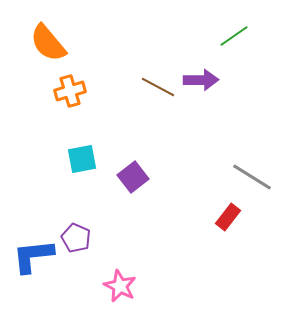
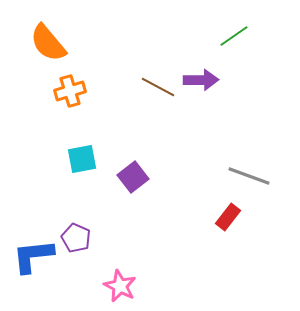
gray line: moved 3 px left, 1 px up; rotated 12 degrees counterclockwise
